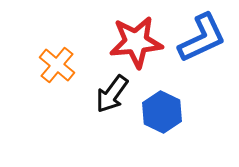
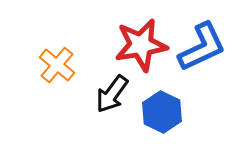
blue L-shape: moved 9 px down
red star: moved 5 px right, 3 px down; rotated 4 degrees counterclockwise
